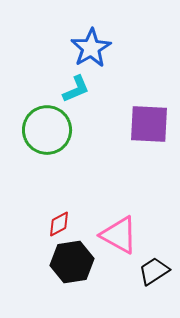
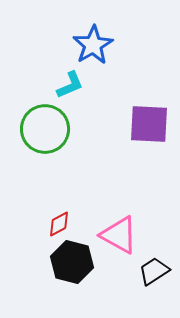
blue star: moved 2 px right, 3 px up
cyan L-shape: moved 6 px left, 4 px up
green circle: moved 2 px left, 1 px up
black hexagon: rotated 24 degrees clockwise
